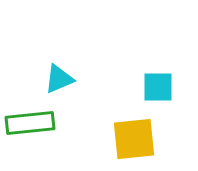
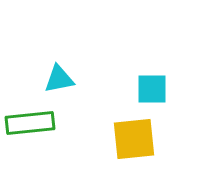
cyan triangle: rotated 12 degrees clockwise
cyan square: moved 6 px left, 2 px down
